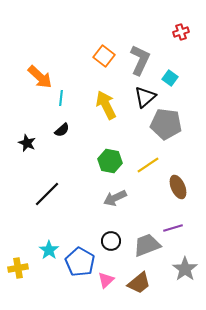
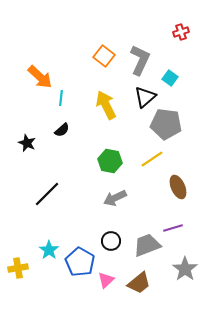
yellow line: moved 4 px right, 6 px up
